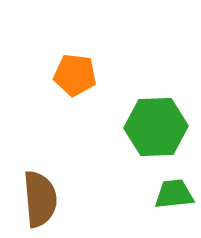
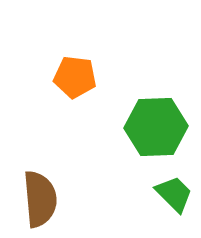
orange pentagon: moved 2 px down
green trapezoid: rotated 51 degrees clockwise
